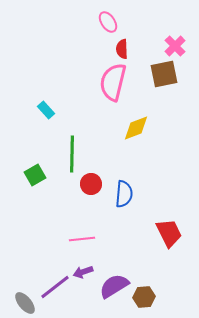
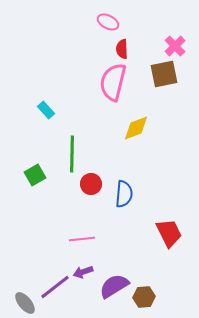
pink ellipse: rotated 30 degrees counterclockwise
